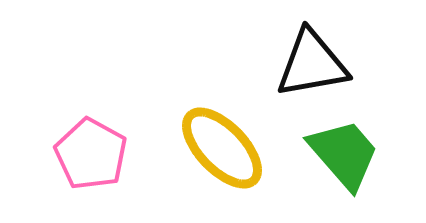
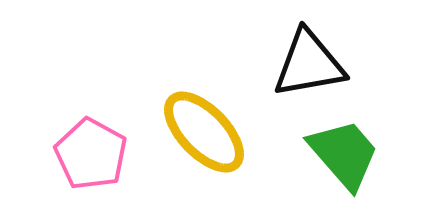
black triangle: moved 3 px left
yellow ellipse: moved 18 px left, 16 px up
